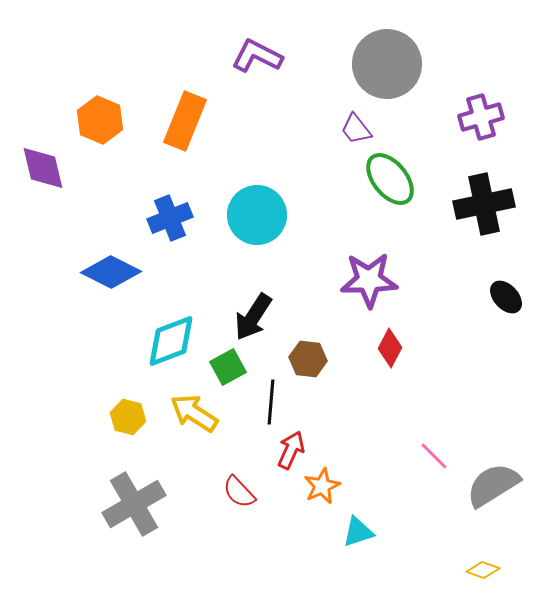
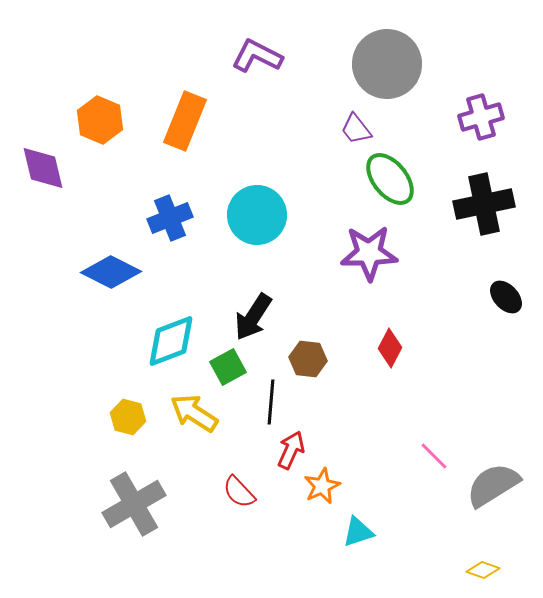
purple star: moved 27 px up
